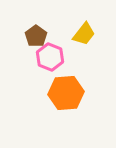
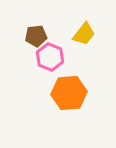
brown pentagon: rotated 30 degrees clockwise
orange hexagon: moved 3 px right
